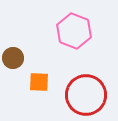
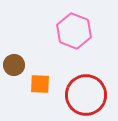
brown circle: moved 1 px right, 7 px down
orange square: moved 1 px right, 2 px down
